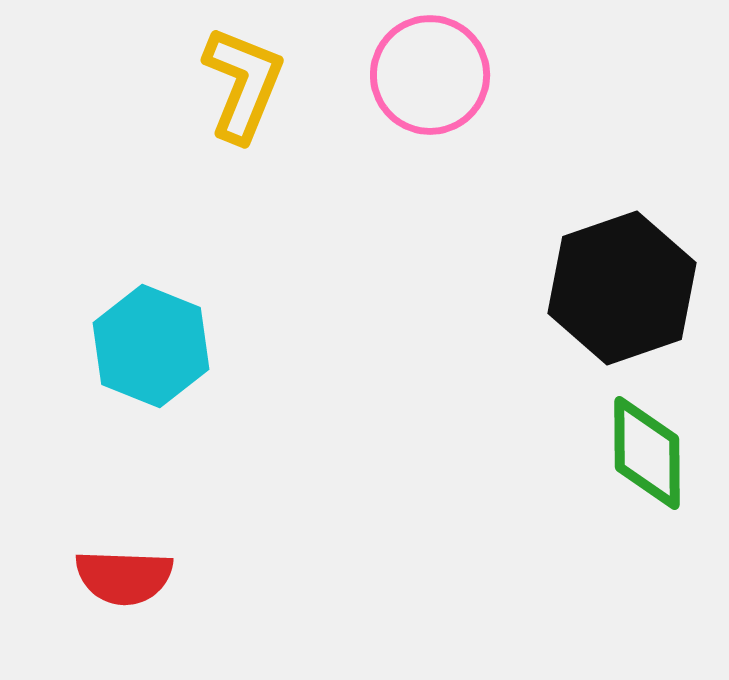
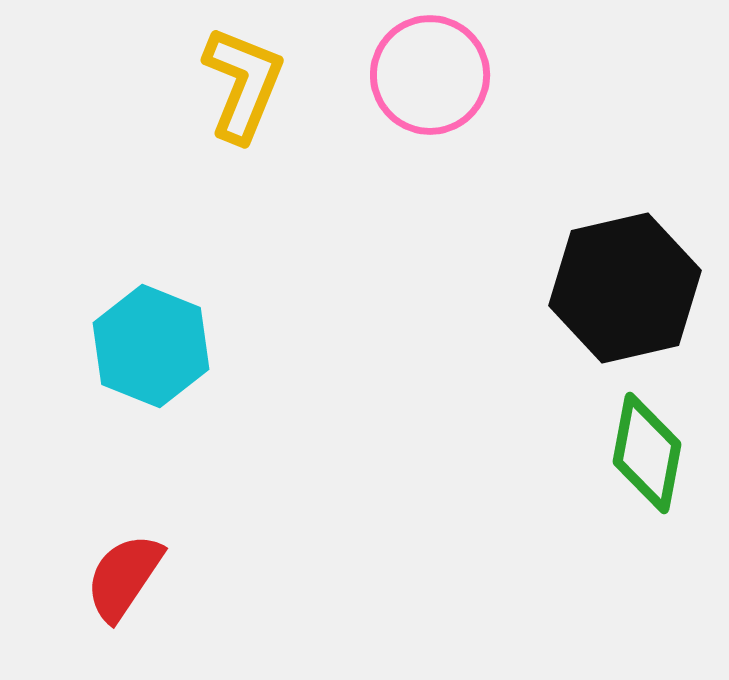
black hexagon: moved 3 px right; rotated 6 degrees clockwise
green diamond: rotated 11 degrees clockwise
red semicircle: rotated 122 degrees clockwise
